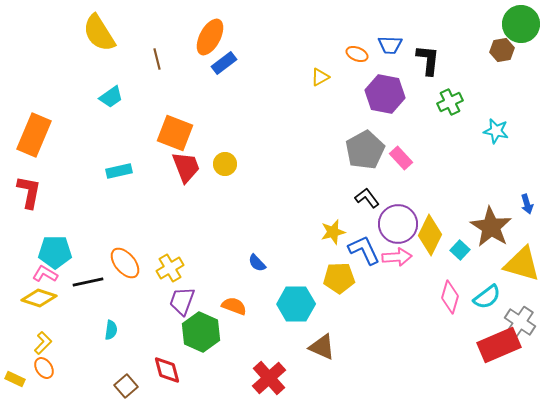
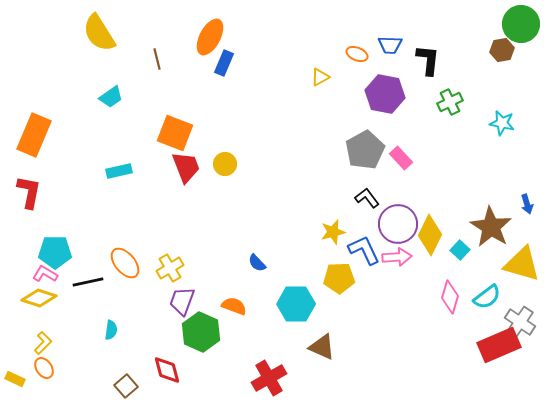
blue rectangle at (224, 63): rotated 30 degrees counterclockwise
cyan star at (496, 131): moved 6 px right, 8 px up
red cross at (269, 378): rotated 12 degrees clockwise
